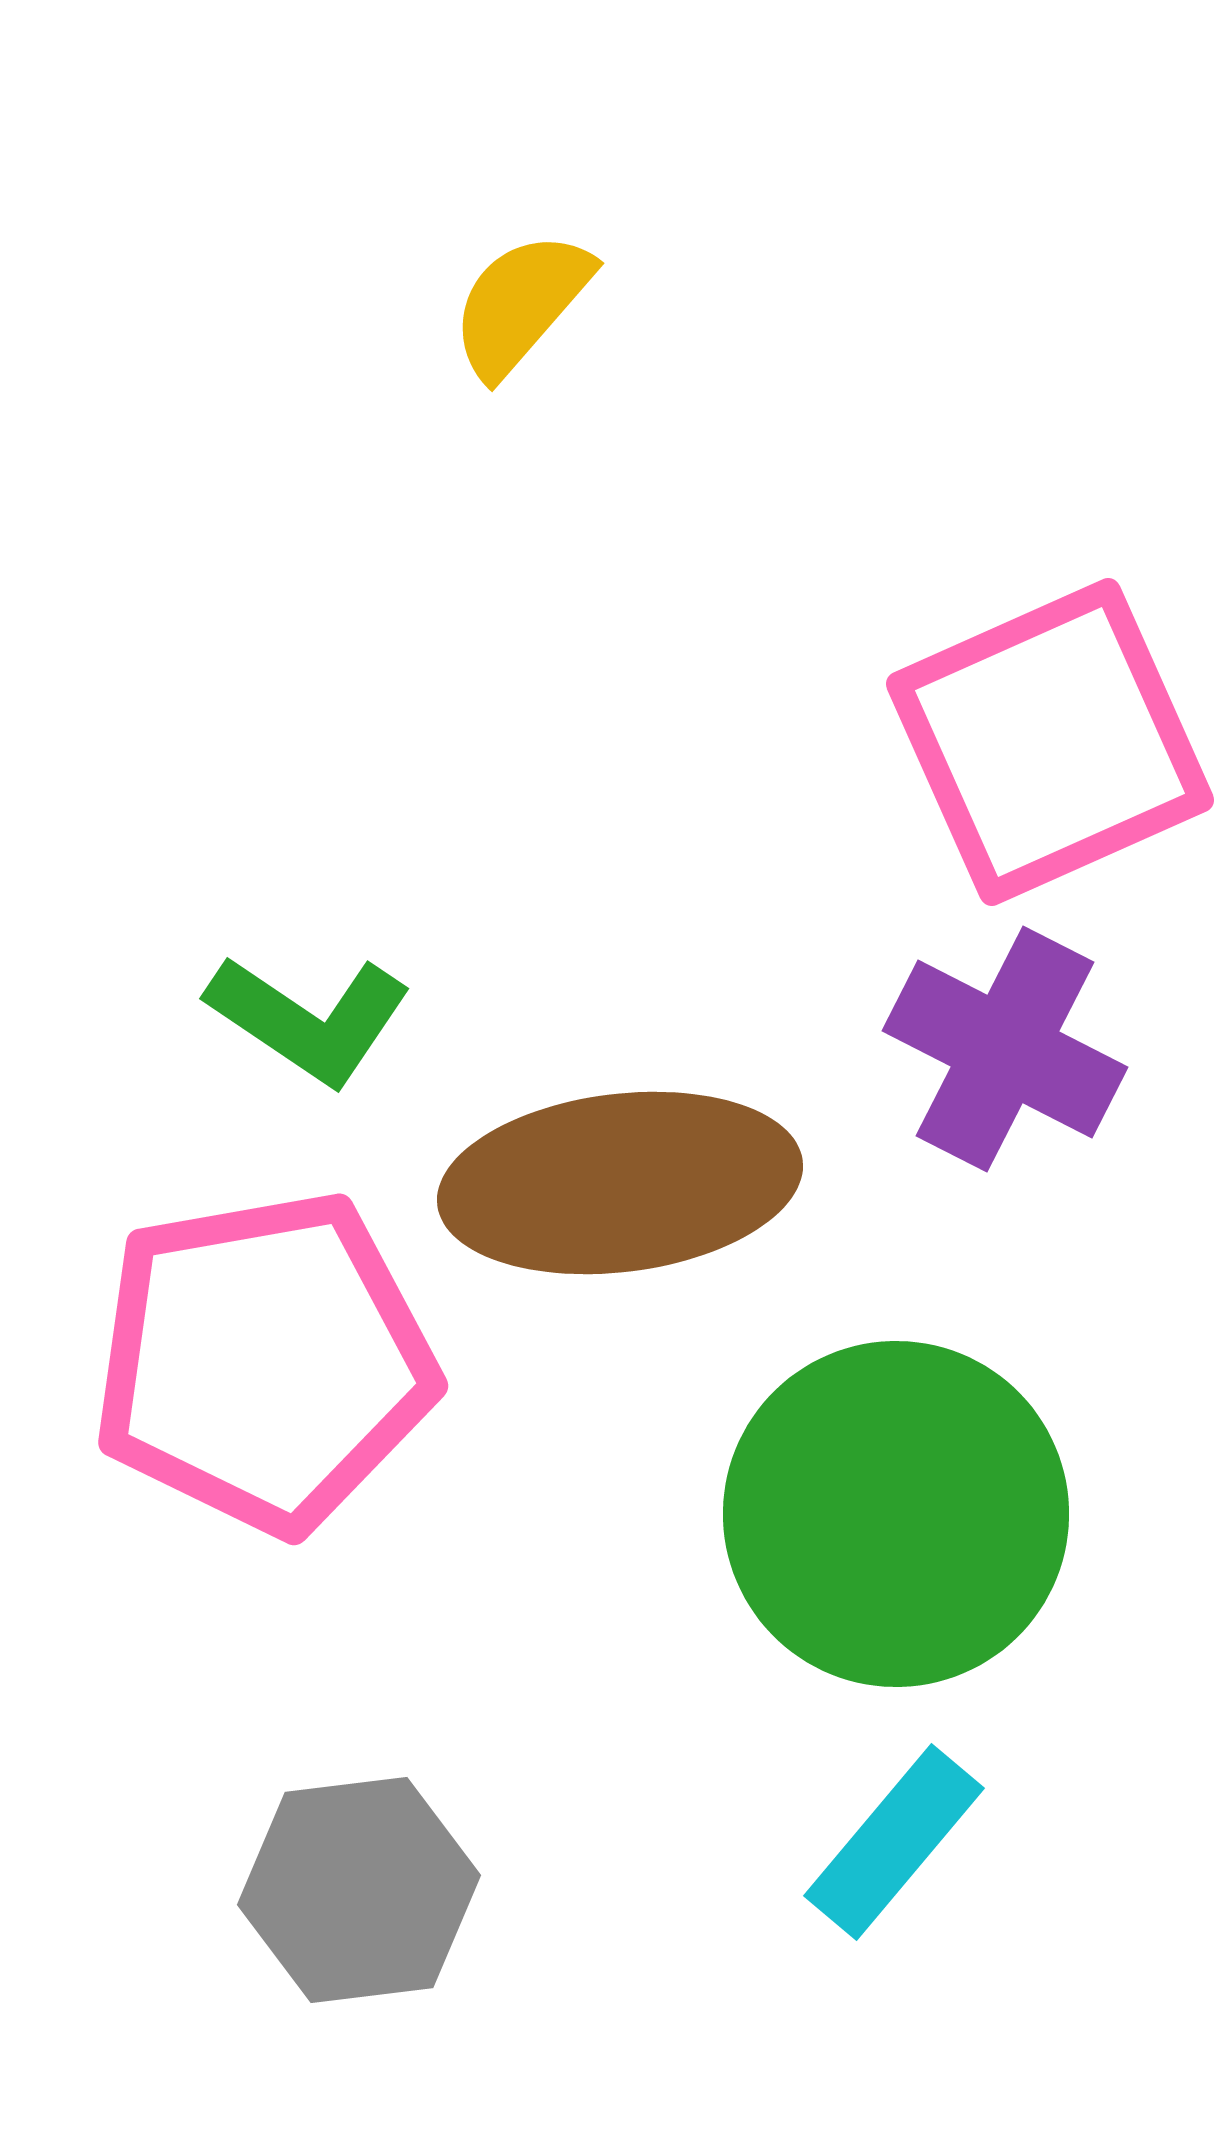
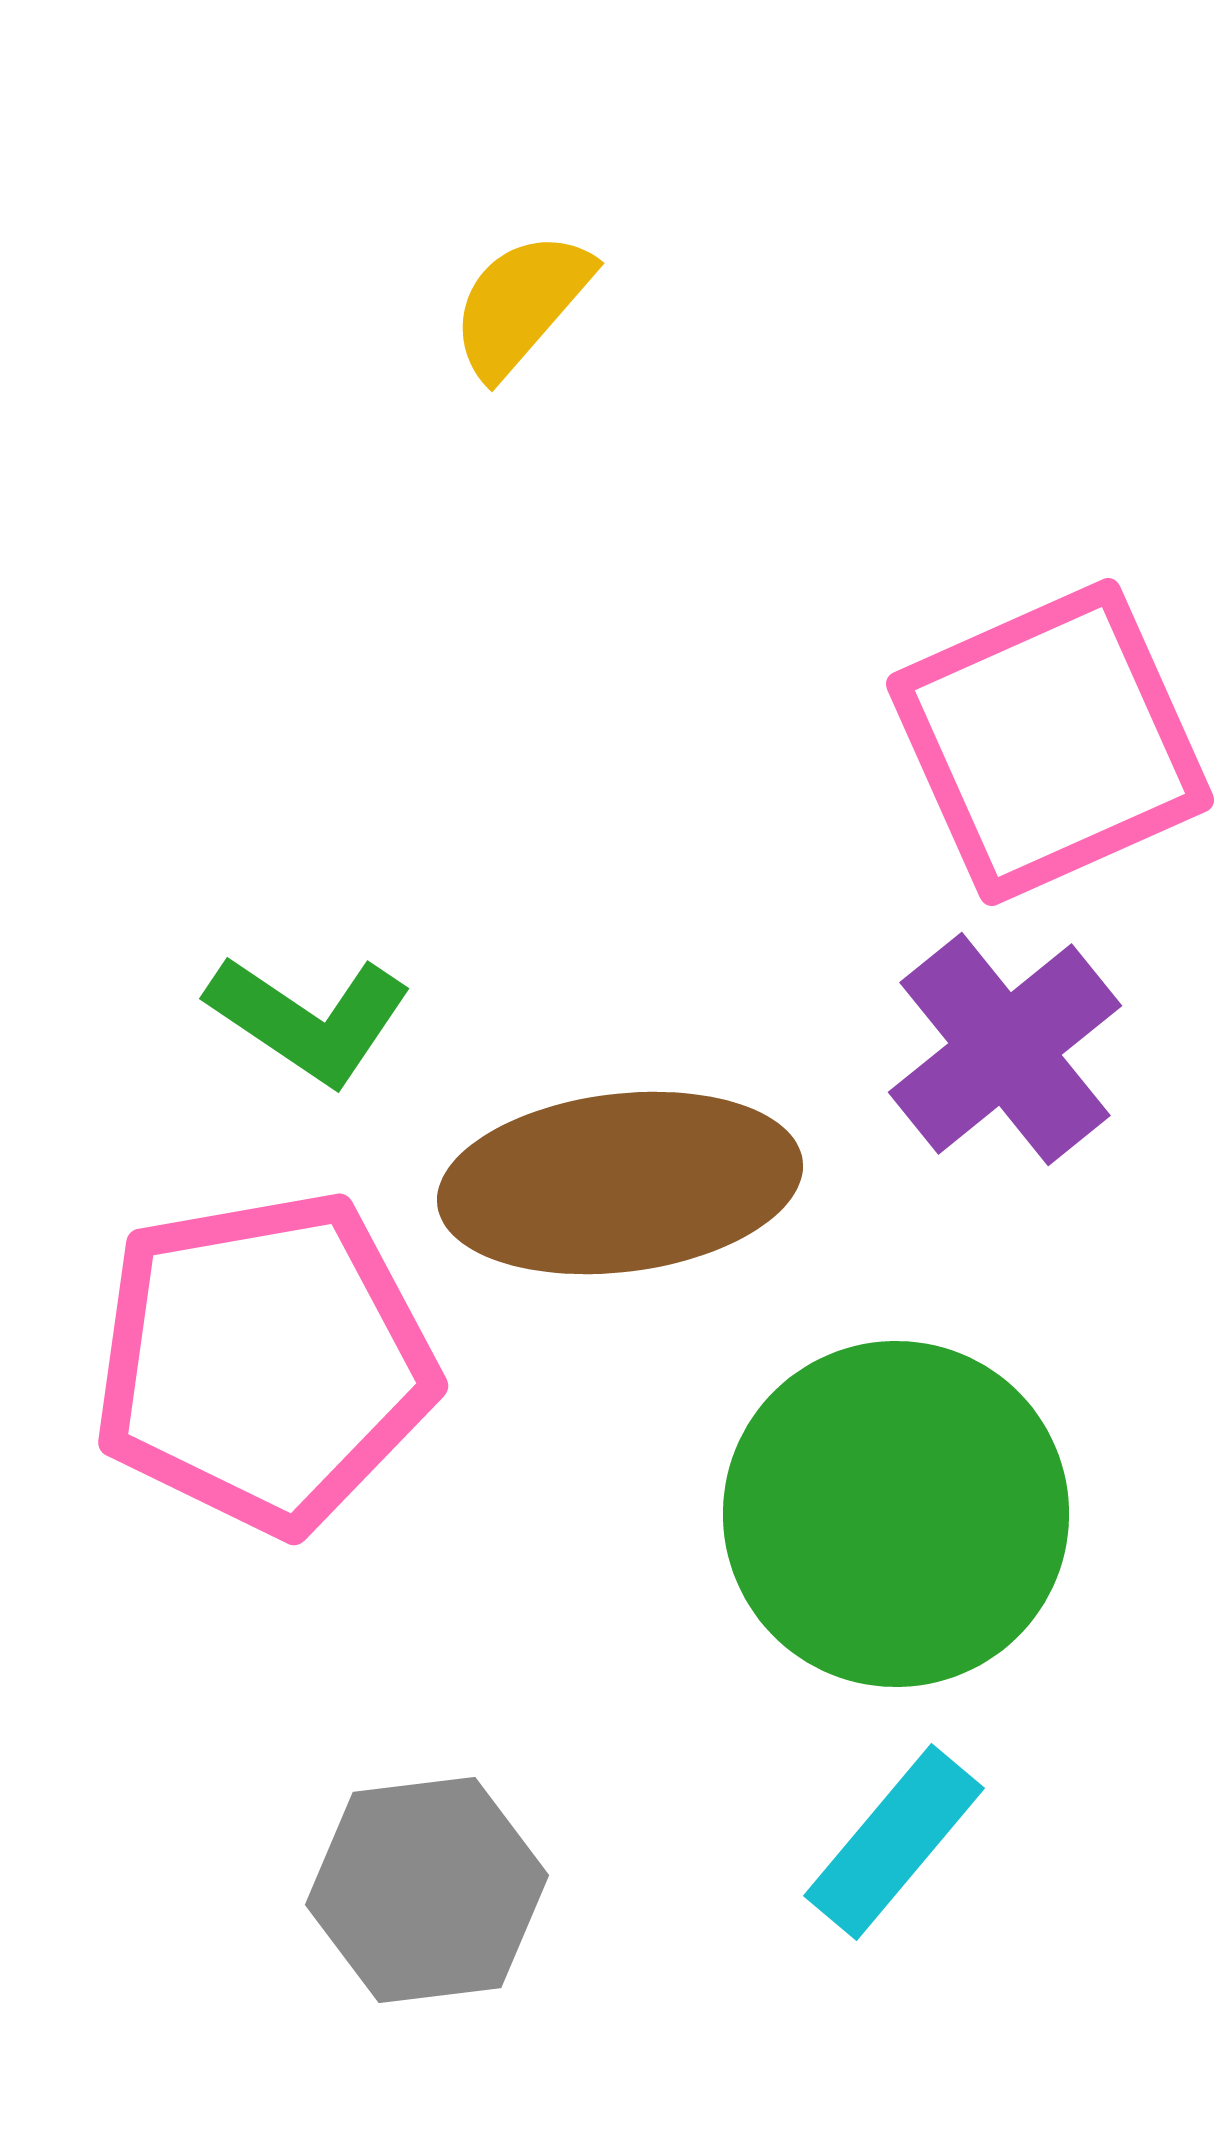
purple cross: rotated 24 degrees clockwise
gray hexagon: moved 68 px right
